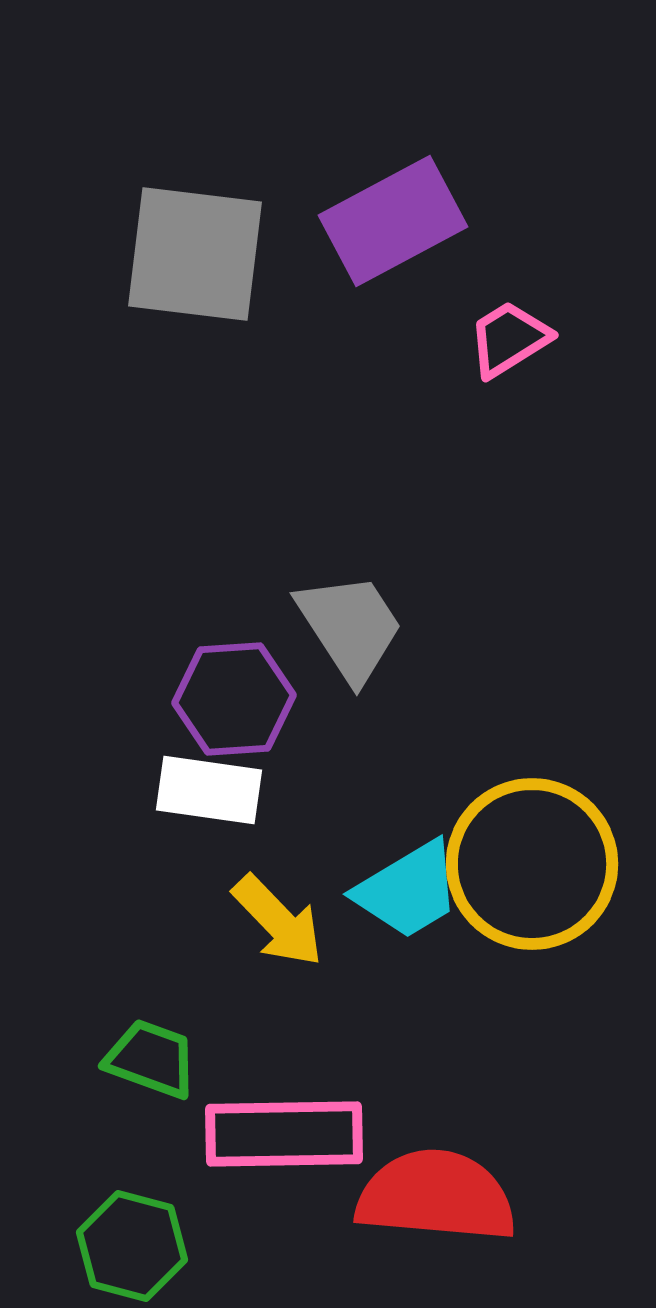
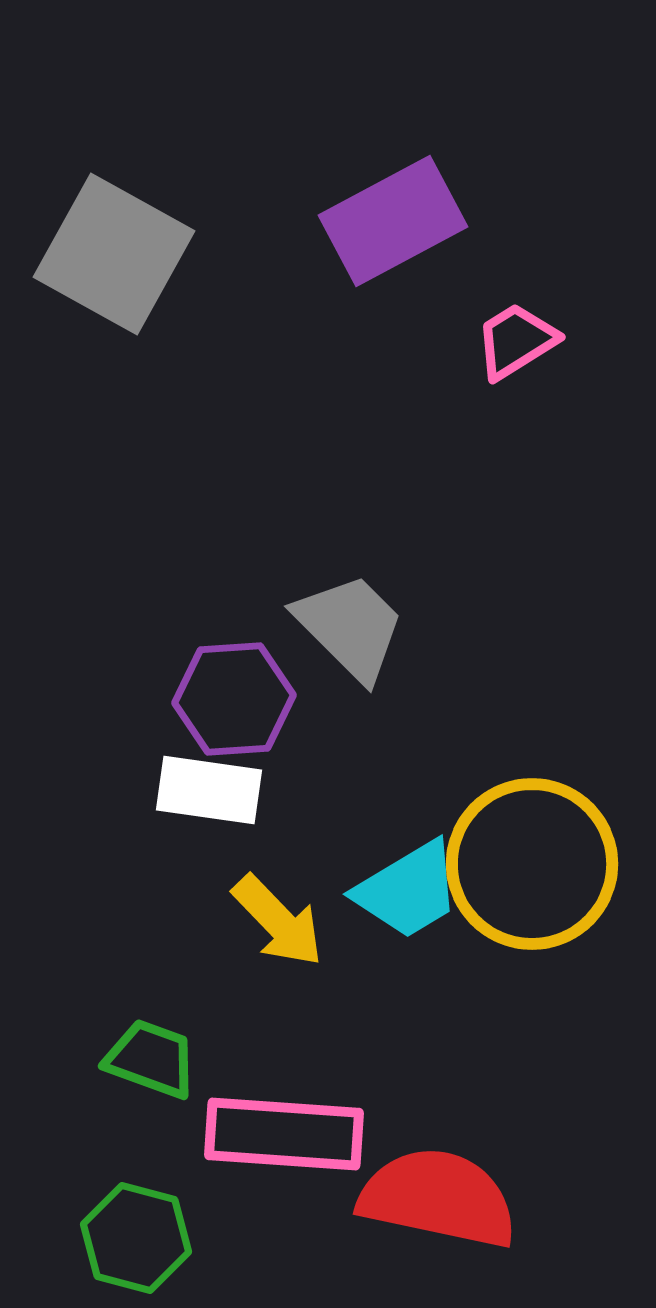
gray square: moved 81 px left; rotated 22 degrees clockwise
pink trapezoid: moved 7 px right, 2 px down
gray trapezoid: rotated 12 degrees counterclockwise
pink rectangle: rotated 5 degrees clockwise
red semicircle: moved 2 px right, 2 px down; rotated 7 degrees clockwise
green hexagon: moved 4 px right, 8 px up
